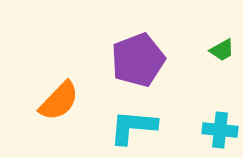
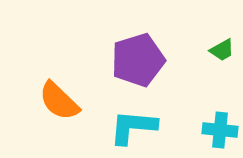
purple pentagon: rotated 4 degrees clockwise
orange semicircle: rotated 90 degrees clockwise
